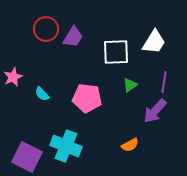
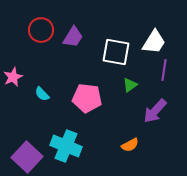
red circle: moved 5 px left, 1 px down
white square: rotated 12 degrees clockwise
purple line: moved 12 px up
purple square: rotated 16 degrees clockwise
